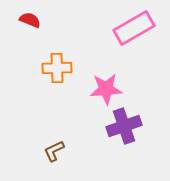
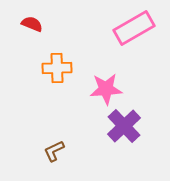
red semicircle: moved 2 px right, 4 px down
purple cross: rotated 24 degrees counterclockwise
